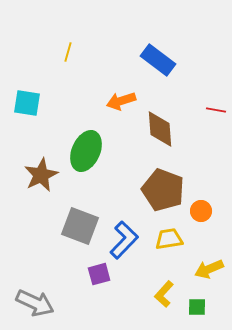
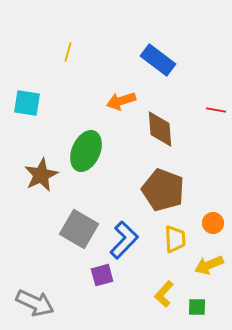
orange circle: moved 12 px right, 12 px down
gray square: moved 1 px left, 3 px down; rotated 9 degrees clockwise
yellow trapezoid: moved 6 px right; rotated 96 degrees clockwise
yellow arrow: moved 4 px up
purple square: moved 3 px right, 1 px down
